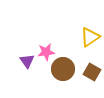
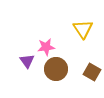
yellow triangle: moved 7 px left, 8 px up; rotated 30 degrees counterclockwise
pink star: moved 5 px up
brown circle: moved 7 px left
